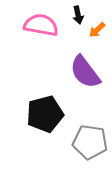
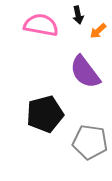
orange arrow: moved 1 px right, 1 px down
